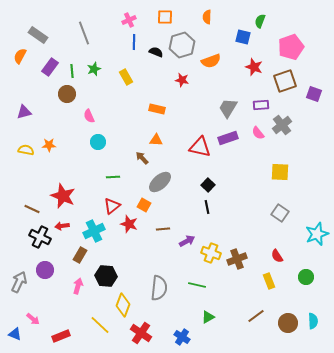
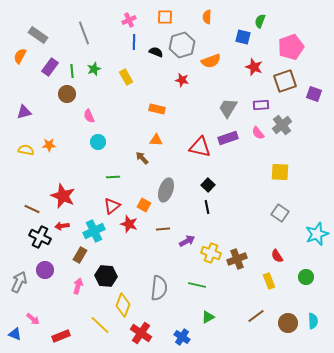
gray ellipse at (160, 182): moved 6 px right, 8 px down; rotated 30 degrees counterclockwise
